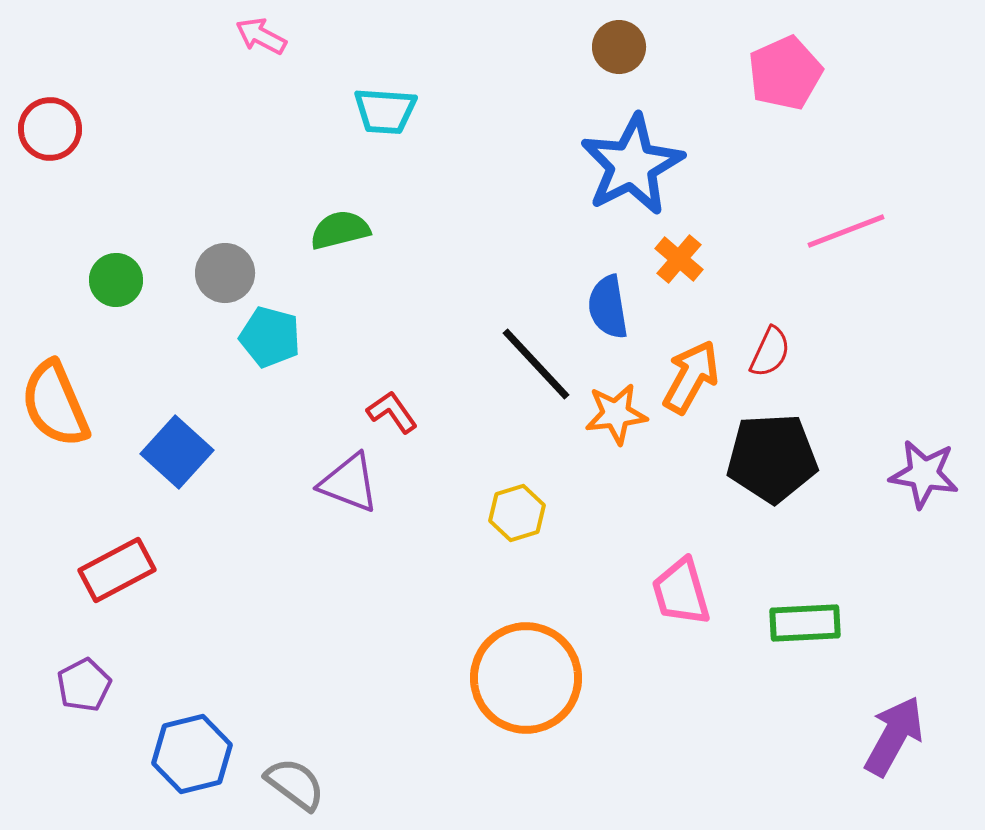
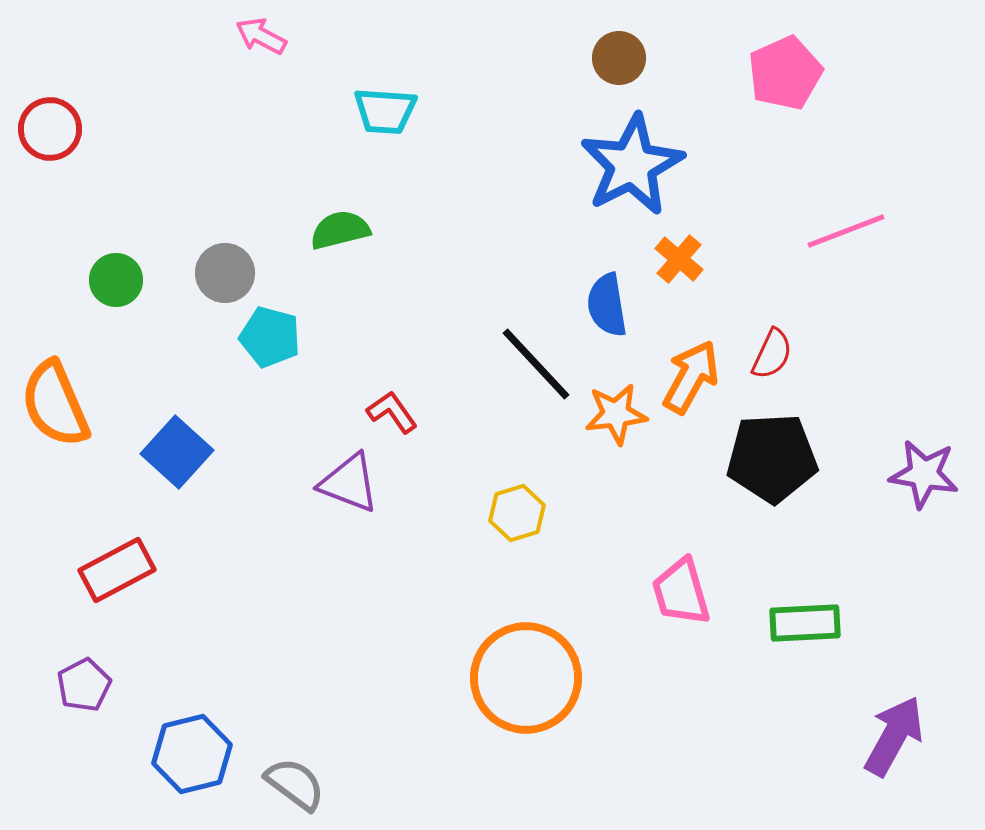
brown circle: moved 11 px down
blue semicircle: moved 1 px left, 2 px up
red semicircle: moved 2 px right, 2 px down
